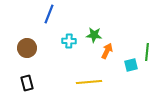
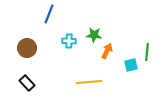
black rectangle: rotated 28 degrees counterclockwise
